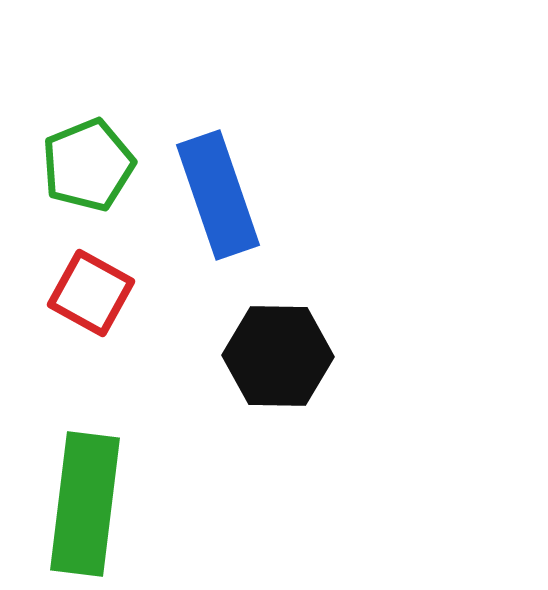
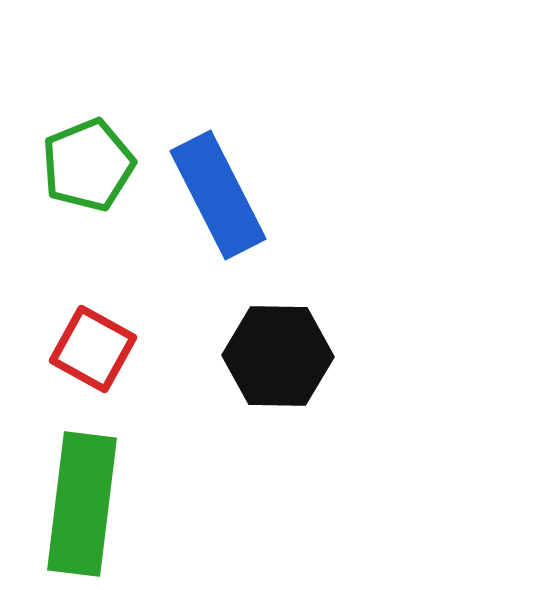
blue rectangle: rotated 8 degrees counterclockwise
red square: moved 2 px right, 56 px down
green rectangle: moved 3 px left
